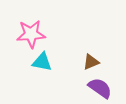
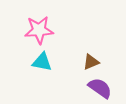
pink star: moved 8 px right, 4 px up
